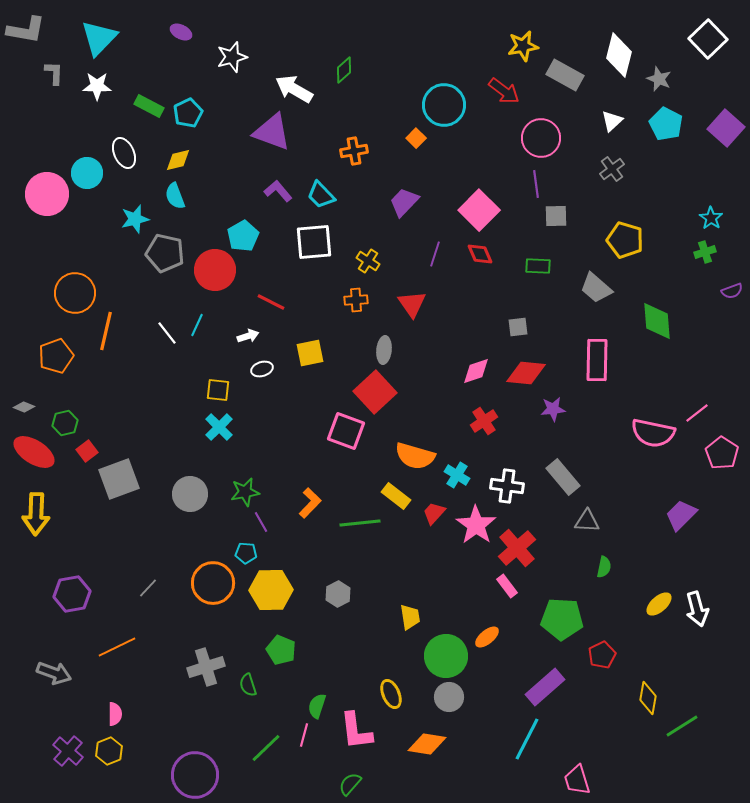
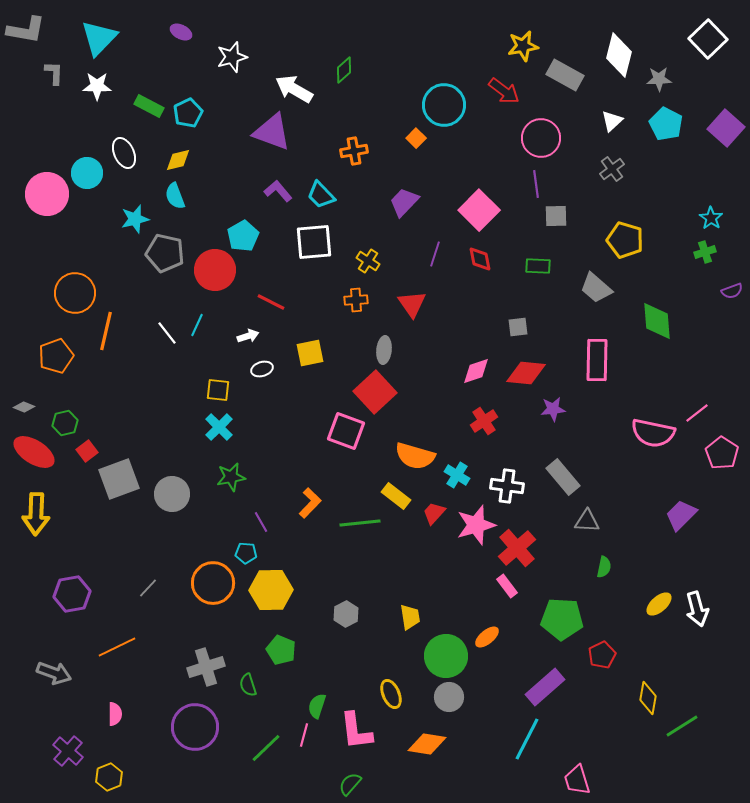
gray star at (659, 79): rotated 25 degrees counterclockwise
red diamond at (480, 254): moved 5 px down; rotated 12 degrees clockwise
green star at (245, 492): moved 14 px left, 15 px up
gray circle at (190, 494): moved 18 px left
pink star at (476, 525): rotated 21 degrees clockwise
gray hexagon at (338, 594): moved 8 px right, 20 px down
yellow hexagon at (109, 751): moved 26 px down
purple circle at (195, 775): moved 48 px up
